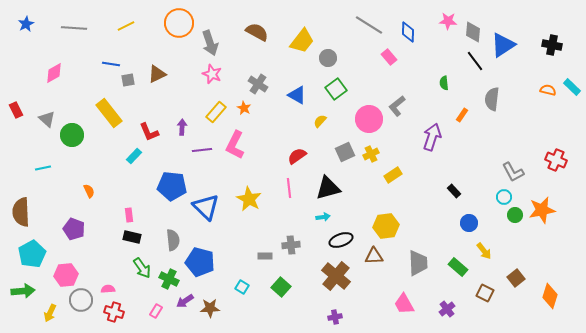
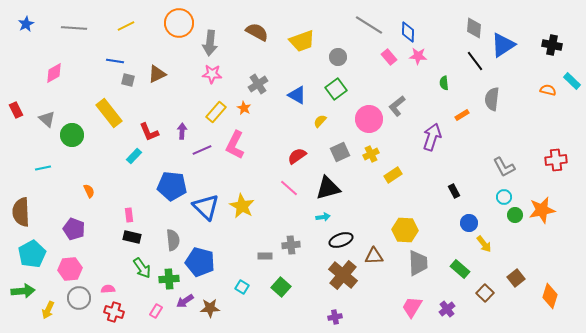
pink star at (448, 21): moved 30 px left, 35 px down
gray diamond at (473, 32): moved 1 px right, 4 px up
yellow trapezoid at (302, 41): rotated 32 degrees clockwise
gray arrow at (210, 43): rotated 25 degrees clockwise
gray circle at (328, 58): moved 10 px right, 1 px up
blue line at (111, 64): moved 4 px right, 3 px up
pink star at (212, 74): rotated 18 degrees counterclockwise
gray square at (128, 80): rotated 24 degrees clockwise
gray cross at (258, 84): rotated 24 degrees clockwise
cyan rectangle at (572, 87): moved 6 px up
orange rectangle at (462, 115): rotated 24 degrees clockwise
purple arrow at (182, 127): moved 4 px down
purple line at (202, 150): rotated 18 degrees counterclockwise
gray square at (345, 152): moved 5 px left
red cross at (556, 160): rotated 30 degrees counterclockwise
gray L-shape at (513, 172): moved 9 px left, 5 px up
pink line at (289, 188): rotated 42 degrees counterclockwise
black rectangle at (454, 191): rotated 16 degrees clockwise
yellow star at (249, 199): moved 7 px left, 7 px down
yellow hexagon at (386, 226): moved 19 px right, 4 px down; rotated 10 degrees clockwise
yellow arrow at (484, 251): moved 7 px up
green rectangle at (458, 267): moved 2 px right, 2 px down
pink hexagon at (66, 275): moved 4 px right, 6 px up
brown cross at (336, 276): moved 7 px right, 1 px up
green cross at (169, 279): rotated 30 degrees counterclockwise
brown square at (485, 293): rotated 18 degrees clockwise
gray circle at (81, 300): moved 2 px left, 2 px up
pink trapezoid at (404, 304): moved 8 px right, 3 px down; rotated 60 degrees clockwise
yellow arrow at (50, 313): moved 2 px left, 3 px up
